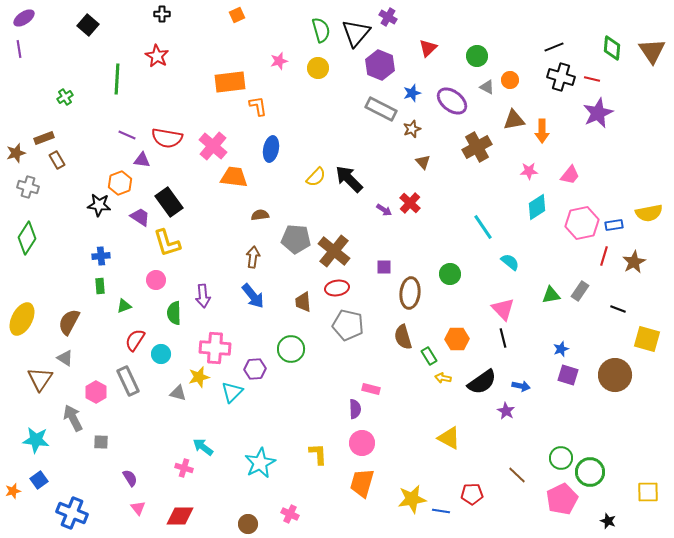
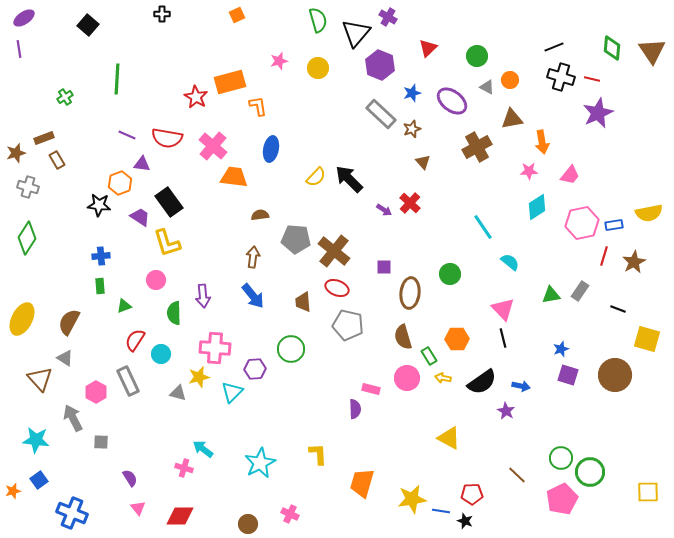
green semicircle at (321, 30): moved 3 px left, 10 px up
red star at (157, 56): moved 39 px right, 41 px down
orange rectangle at (230, 82): rotated 8 degrees counterclockwise
gray rectangle at (381, 109): moved 5 px down; rotated 16 degrees clockwise
brown triangle at (514, 120): moved 2 px left, 1 px up
orange arrow at (542, 131): moved 11 px down; rotated 10 degrees counterclockwise
purple triangle at (142, 160): moved 4 px down
red ellipse at (337, 288): rotated 30 degrees clockwise
brown triangle at (40, 379): rotated 16 degrees counterclockwise
pink circle at (362, 443): moved 45 px right, 65 px up
cyan arrow at (203, 447): moved 2 px down
black star at (608, 521): moved 143 px left
